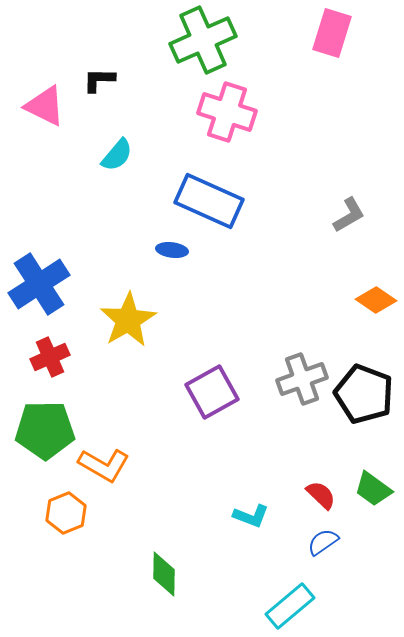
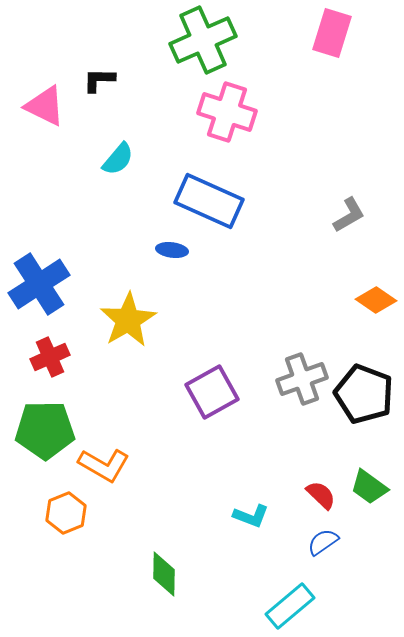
cyan semicircle: moved 1 px right, 4 px down
green trapezoid: moved 4 px left, 2 px up
